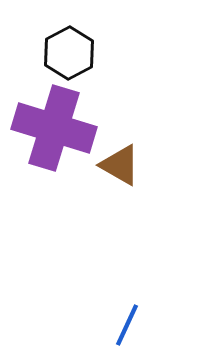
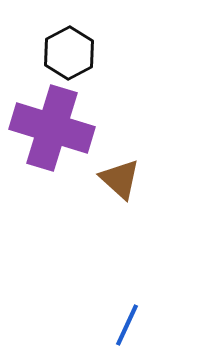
purple cross: moved 2 px left
brown triangle: moved 14 px down; rotated 12 degrees clockwise
